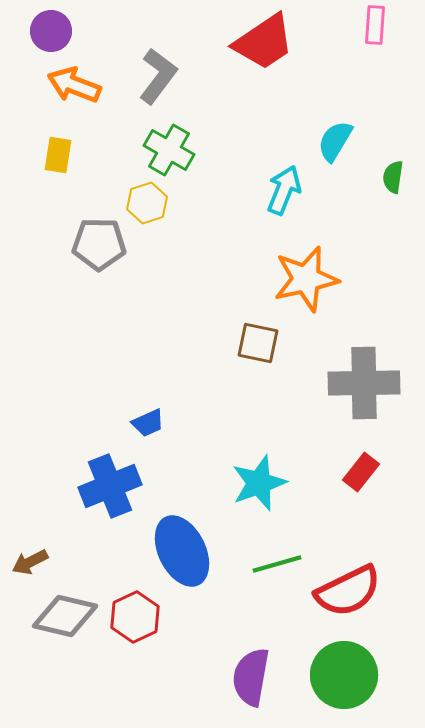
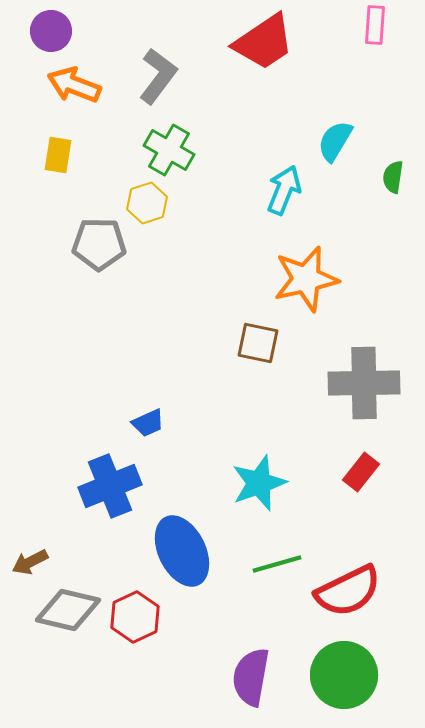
gray diamond: moved 3 px right, 6 px up
